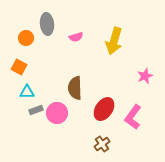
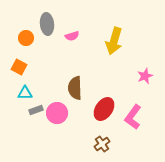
pink semicircle: moved 4 px left, 1 px up
cyan triangle: moved 2 px left, 1 px down
